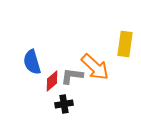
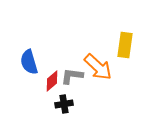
yellow rectangle: moved 1 px down
blue semicircle: moved 3 px left
orange arrow: moved 3 px right
